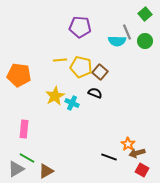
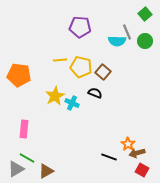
brown square: moved 3 px right
